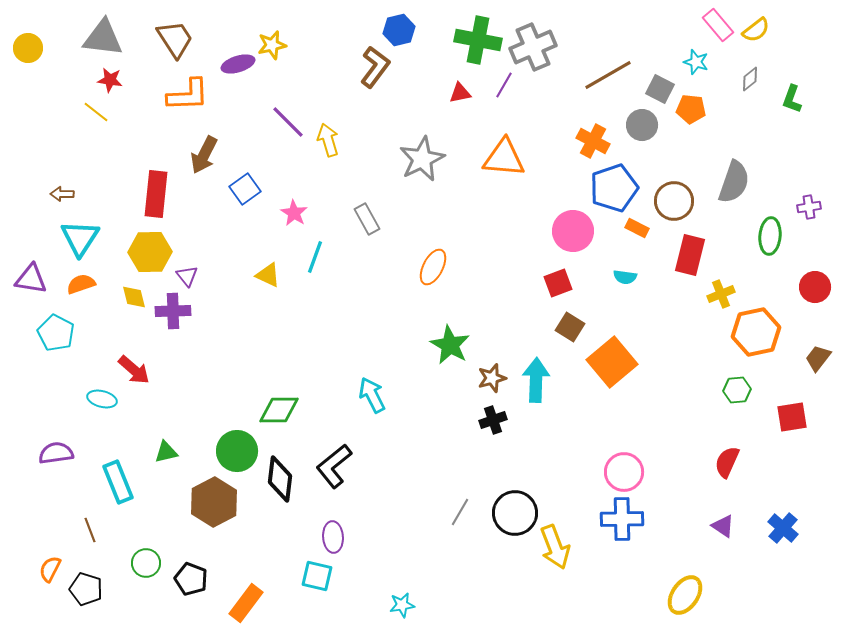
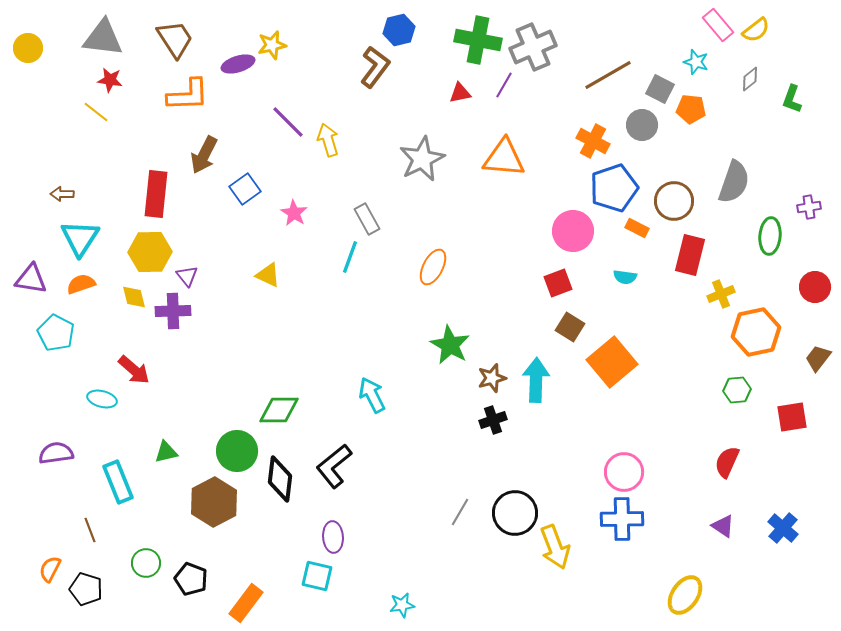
cyan line at (315, 257): moved 35 px right
